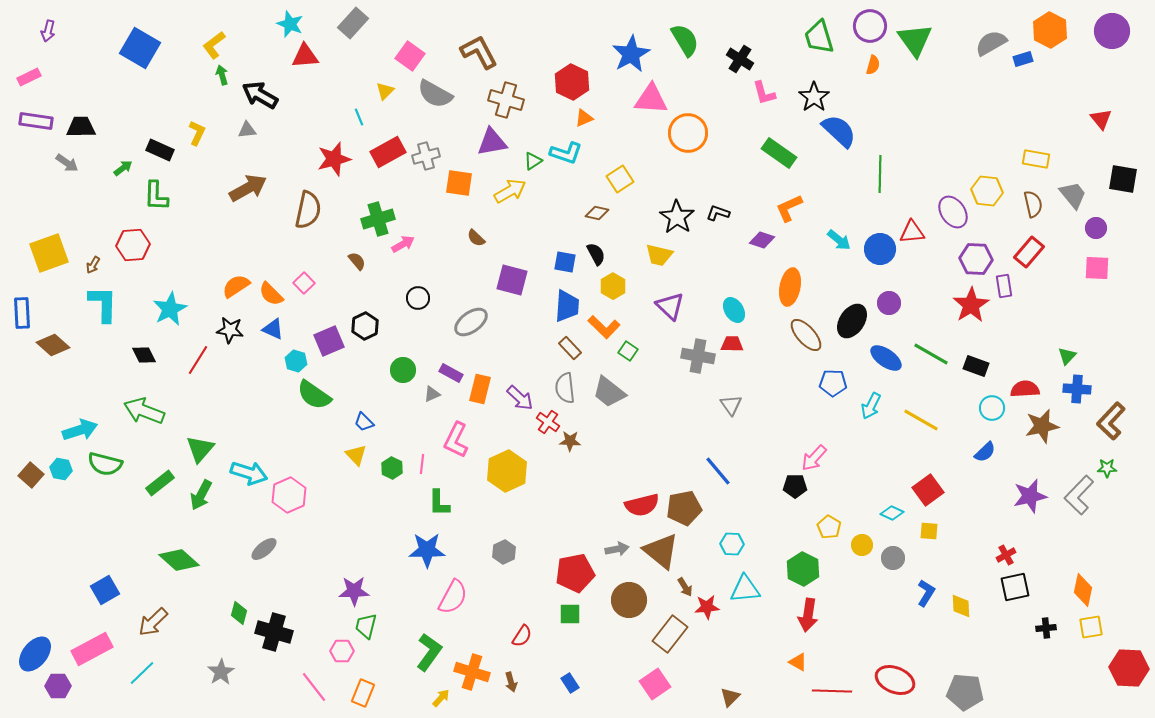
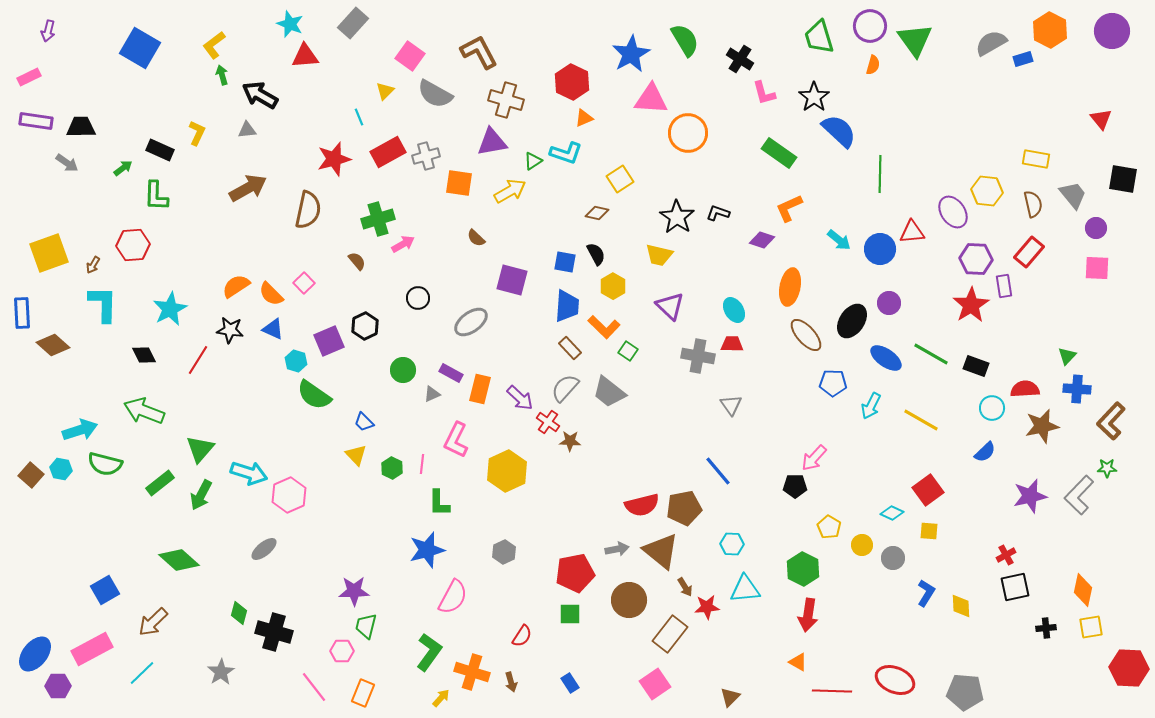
gray semicircle at (565, 388): rotated 48 degrees clockwise
blue star at (427, 550): rotated 15 degrees counterclockwise
